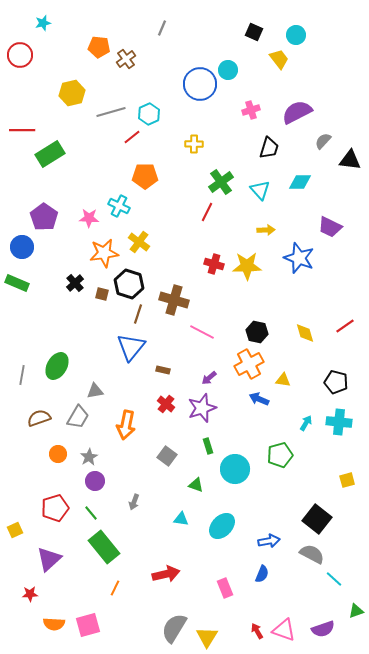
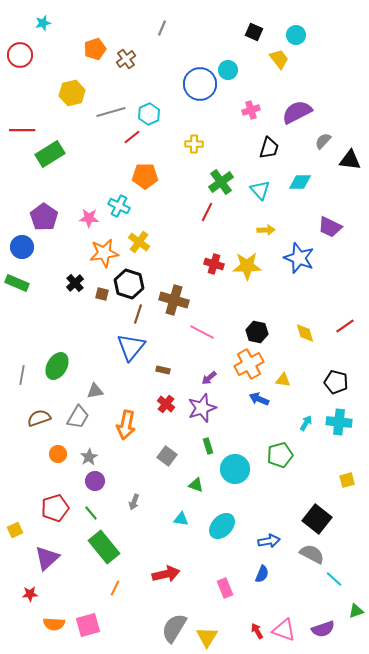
orange pentagon at (99, 47): moved 4 px left, 2 px down; rotated 25 degrees counterclockwise
purple triangle at (49, 559): moved 2 px left, 1 px up
